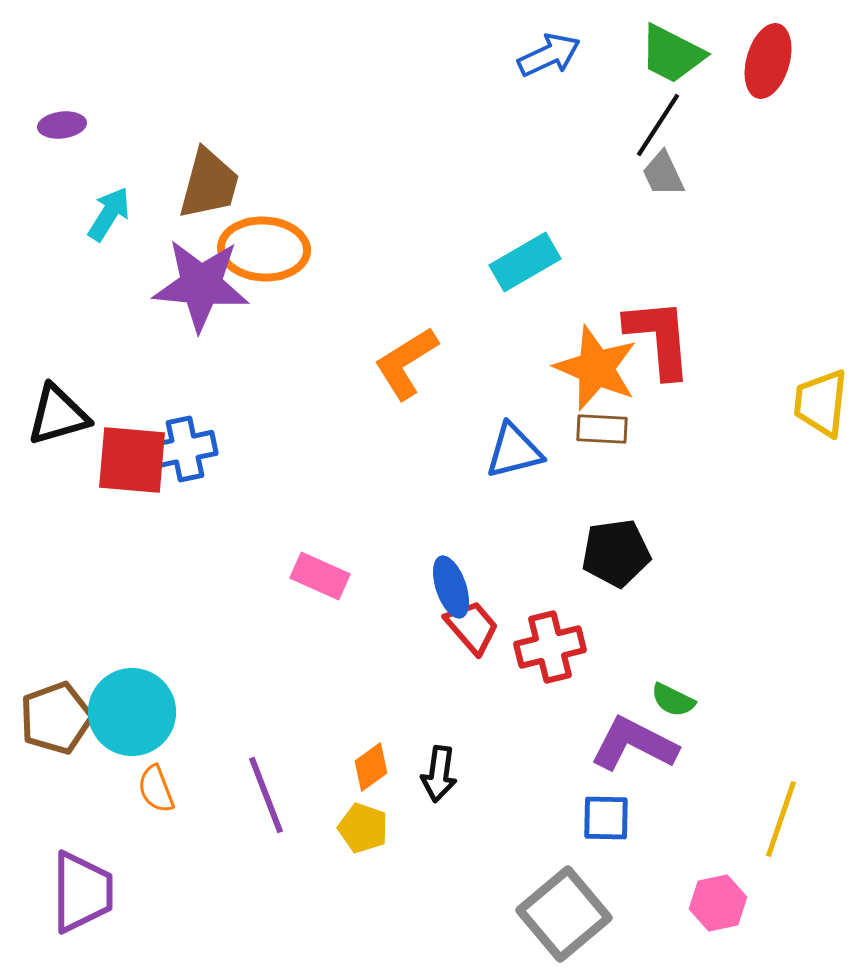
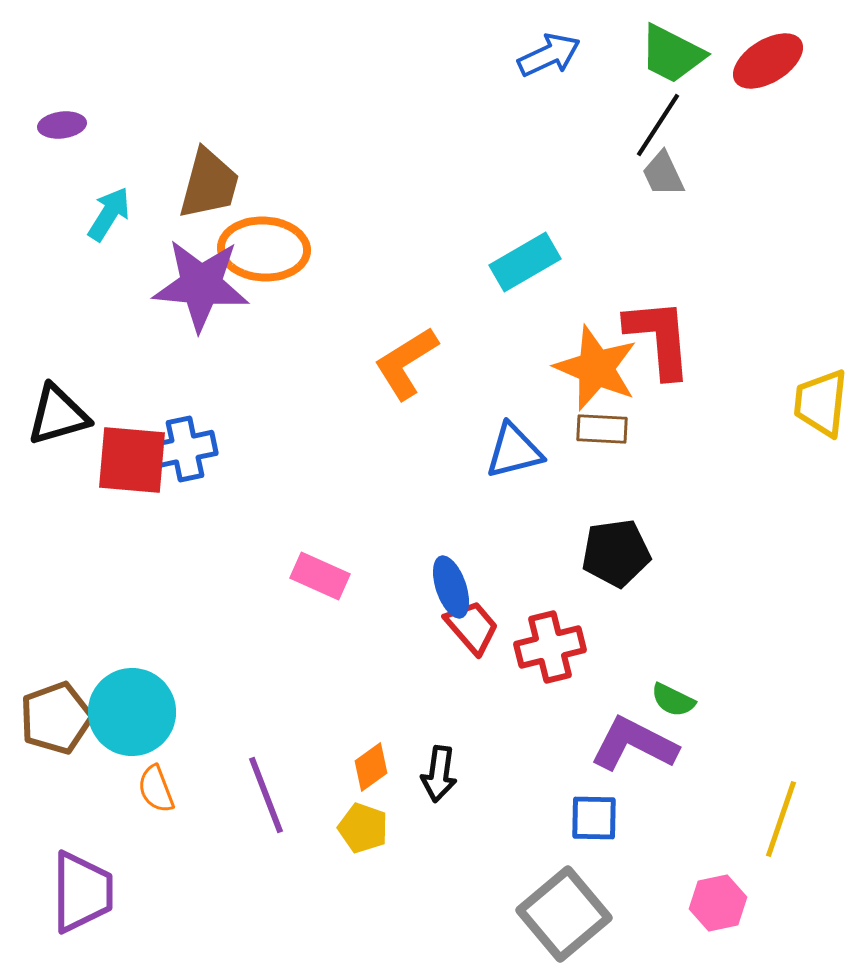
red ellipse: rotated 42 degrees clockwise
blue square: moved 12 px left
